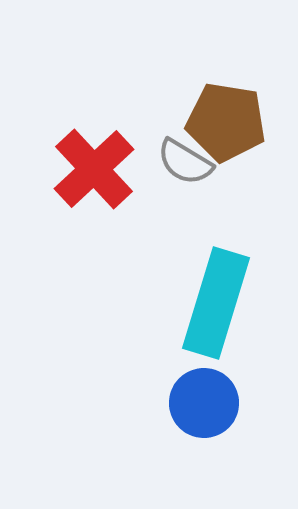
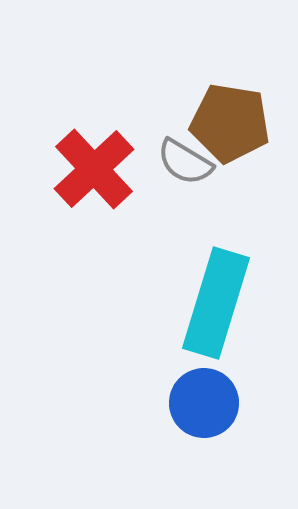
brown pentagon: moved 4 px right, 1 px down
